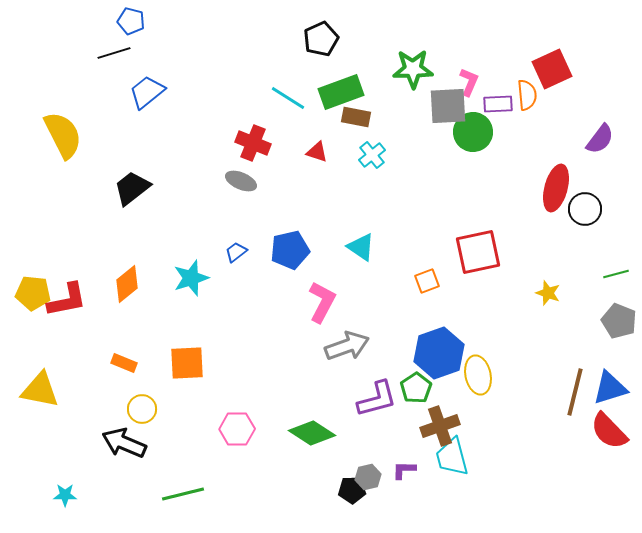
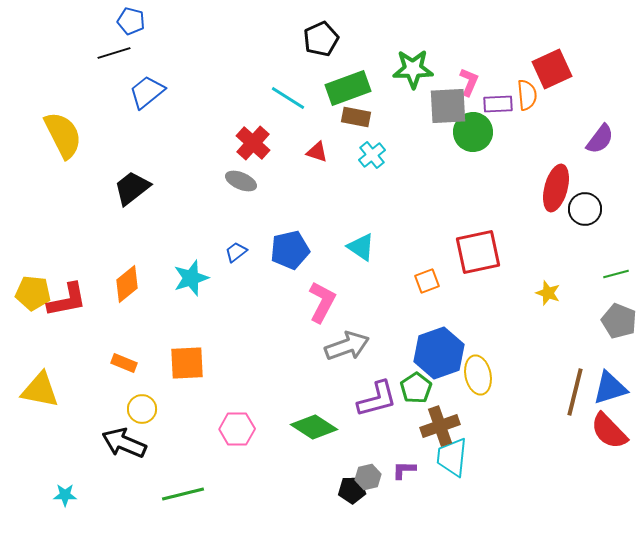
green rectangle at (341, 92): moved 7 px right, 4 px up
red cross at (253, 143): rotated 20 degrees clockwise
green diamond at (312, 433): moved 2 px right, 6 px up
cyan trapezoid at (452, 457): rotated 21 degrees clockwise
